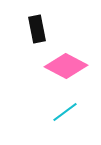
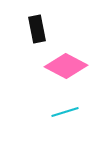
cyan line: rotated 20 degrees clockwise
